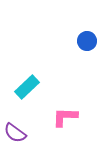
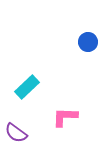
blue circle: moved 1 px right, 1 px down
purple semicircle: moved 1 px right
